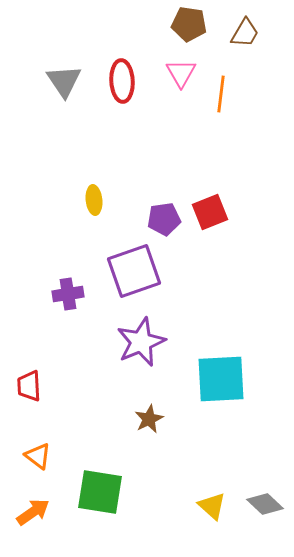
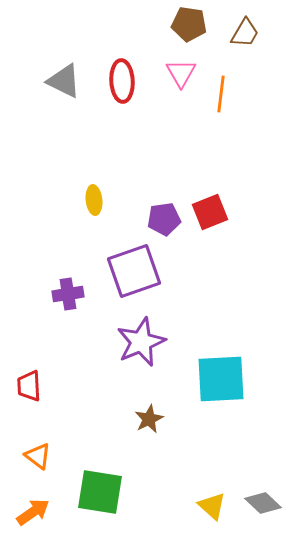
gray triangle: rotated 30 degrees counterclockwise
gray diamond: moved 2 px left, 1 px up
